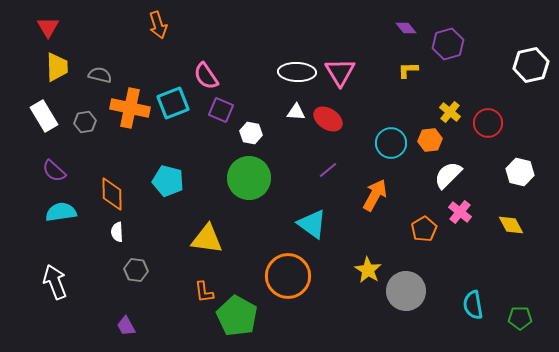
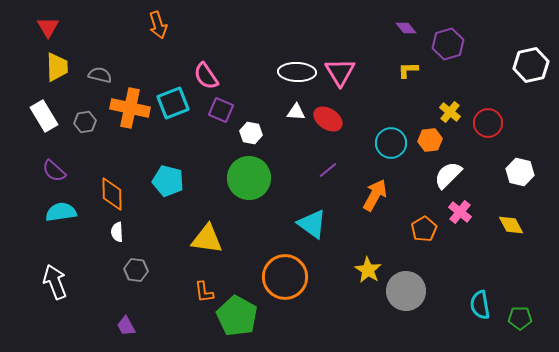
orange circle at (288, 276): moved 3 px left, 1 px down
cyan semicircle at (473, 305): moved 7 px right
